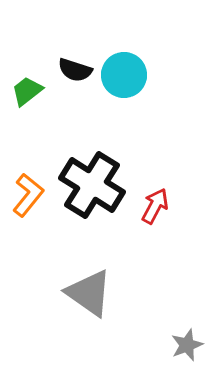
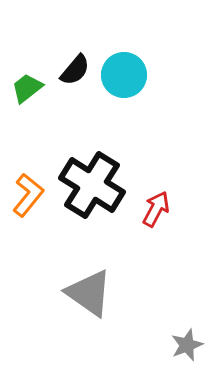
black semicircle: rotated 68 degrees counterclockwise
green trapezoid: moved 3 px up
red arrow: moved 1 px right, 3 px down
